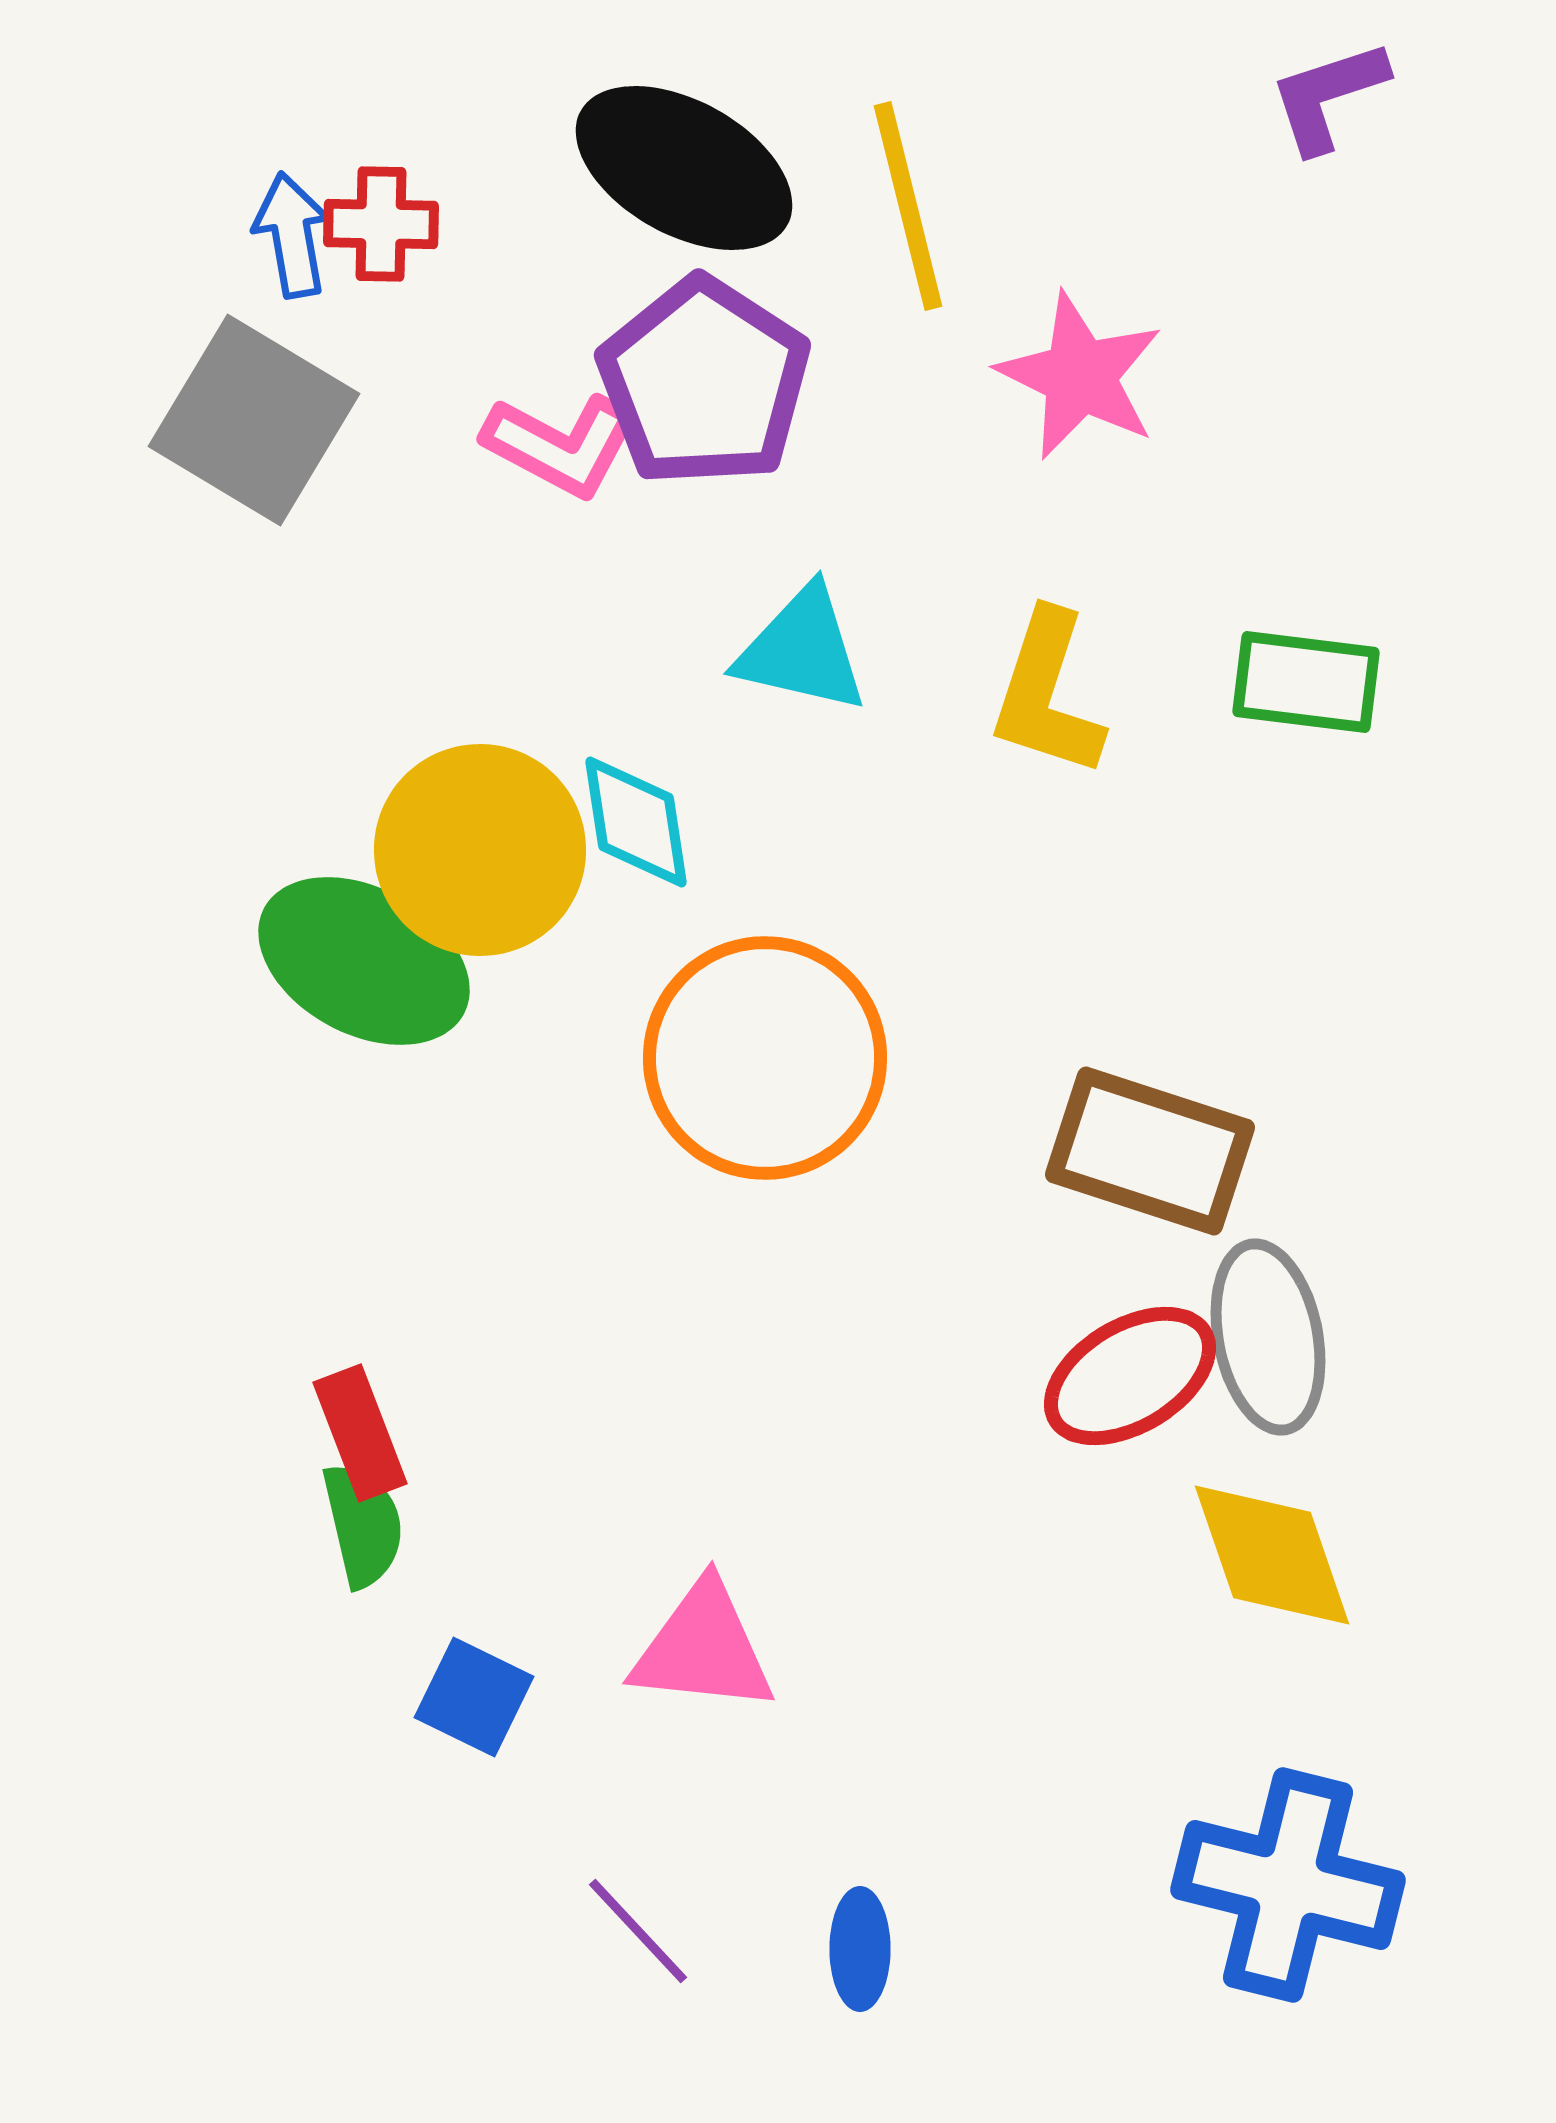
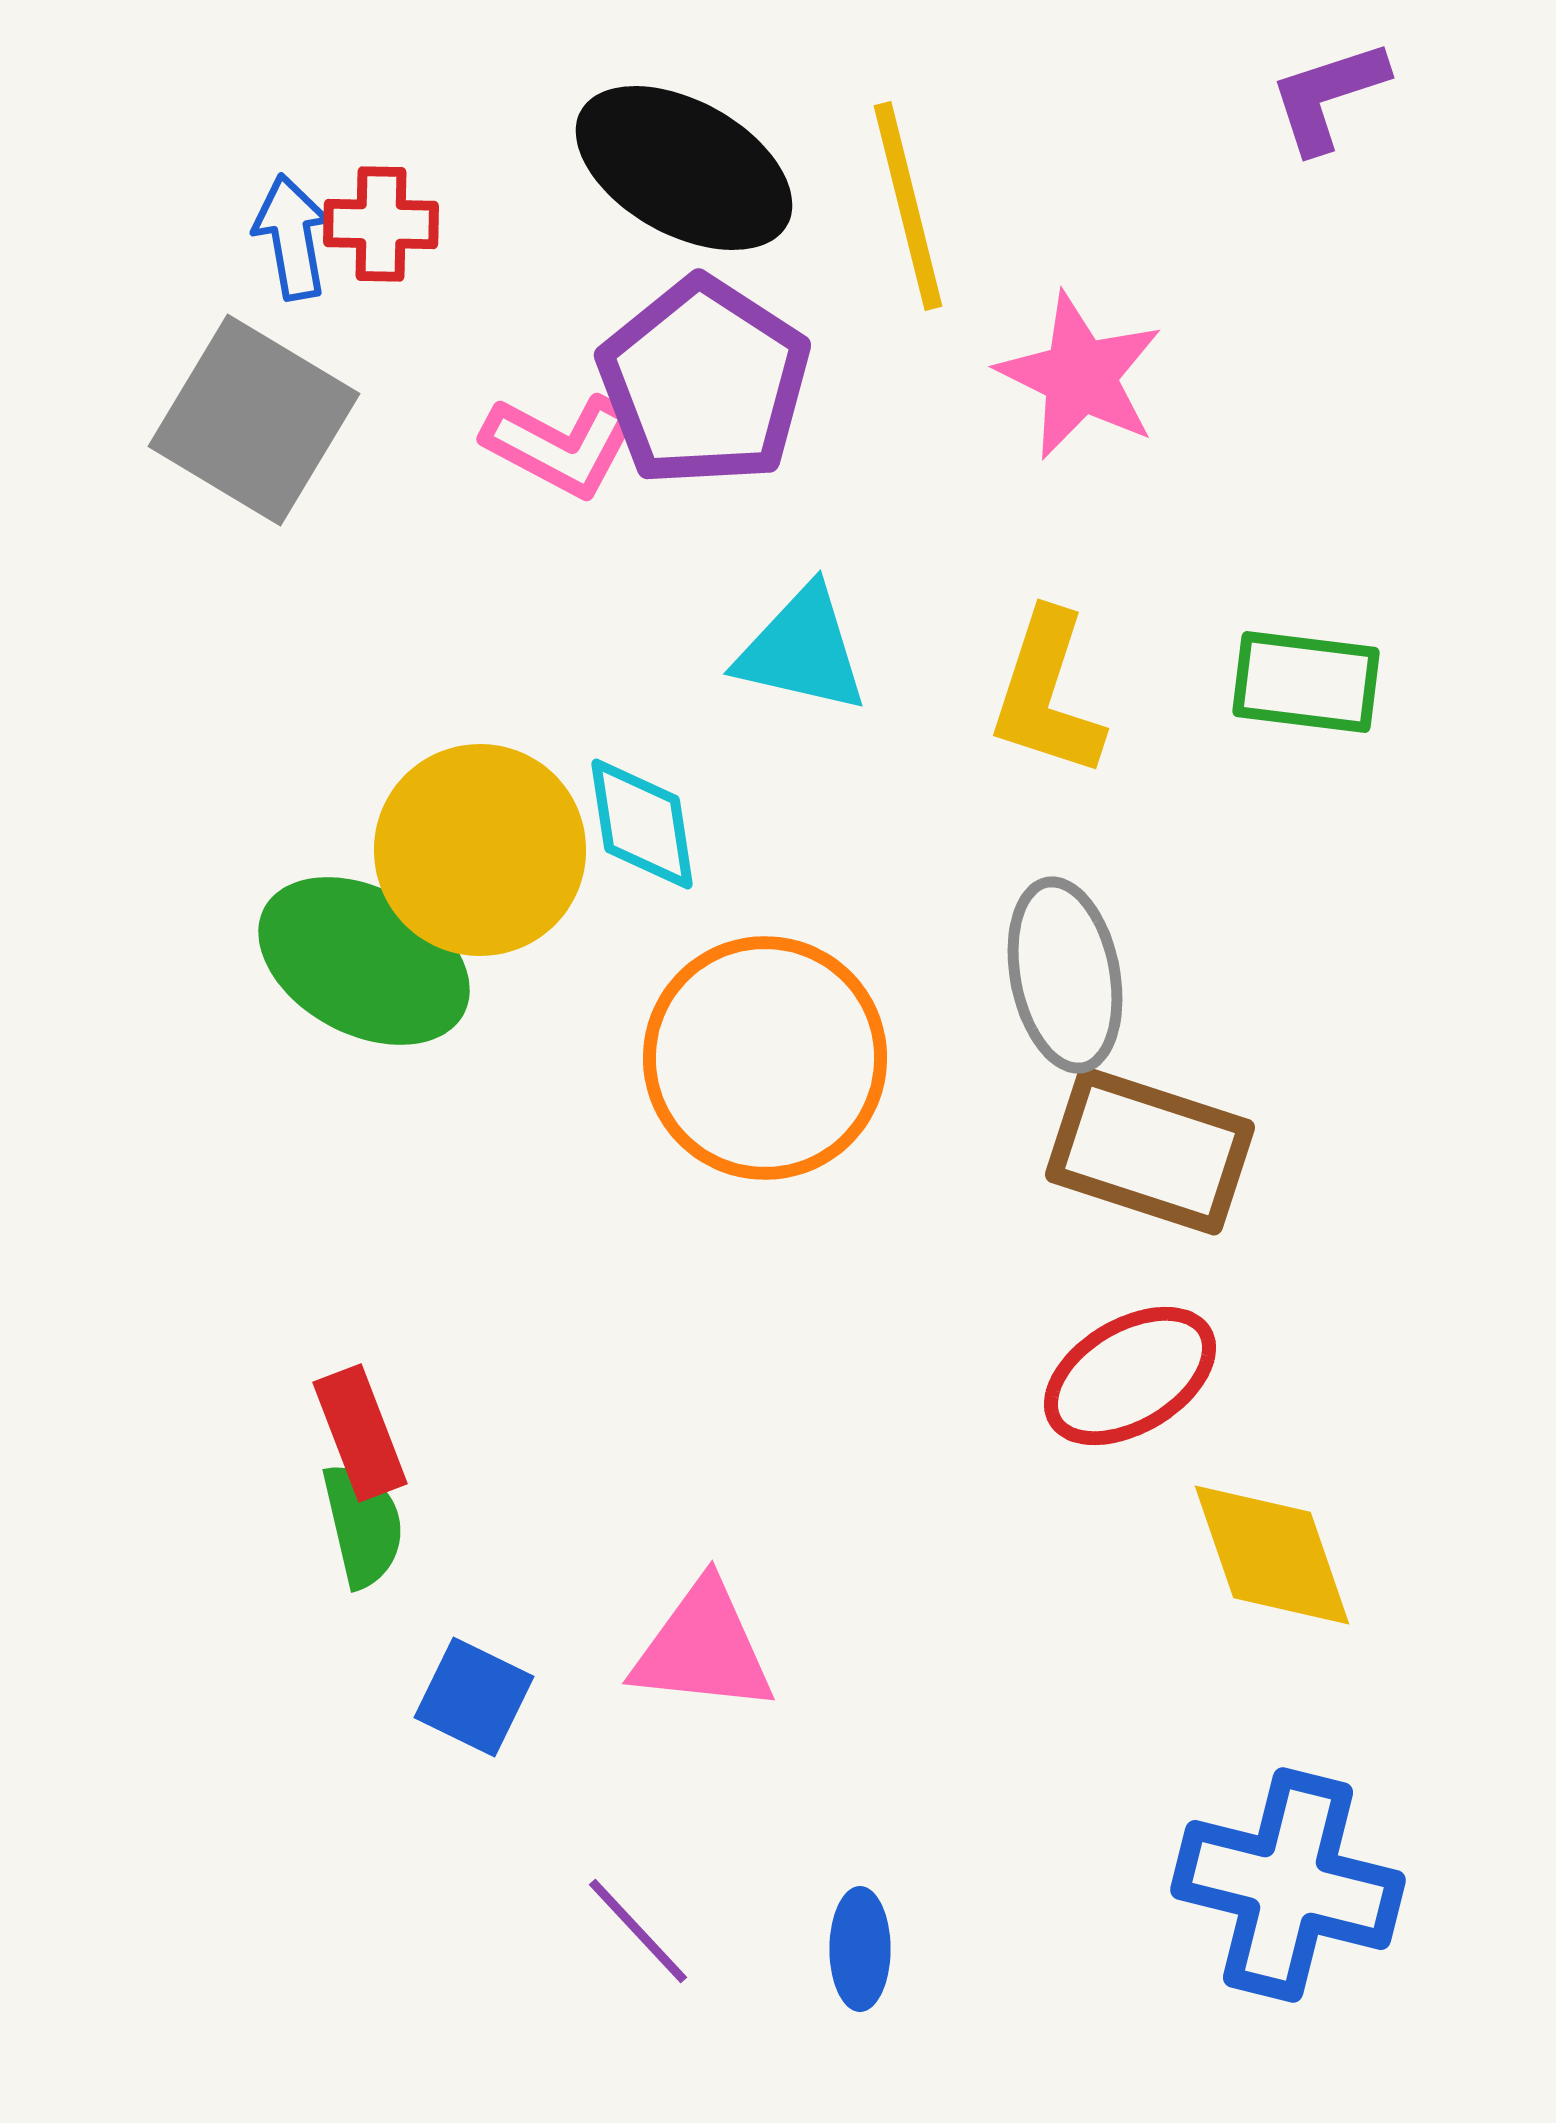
blue arrow: moved 2 px down
cyan diamond: moved 6 px right, 2 px down
gray ellipse: moved 203 px left, 362 px up
